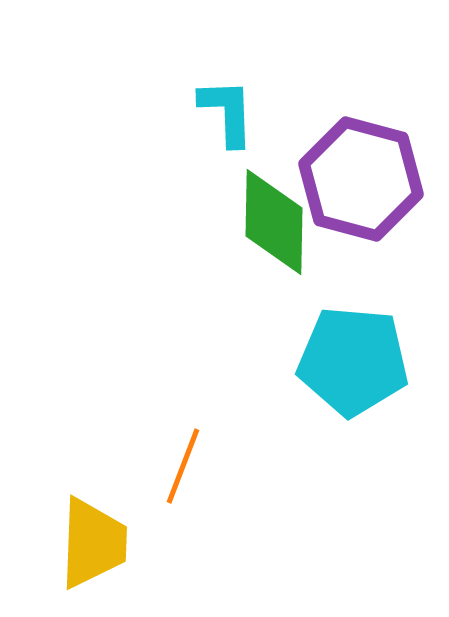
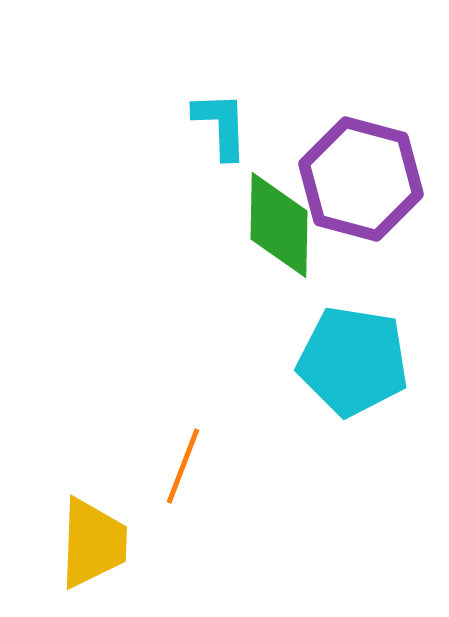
cyan L-shape: moved 6 px left, 13 px down
green diamond: moved 5 px right, 3 px down
cyan pentagon: rotated 4 degrees clockwise
